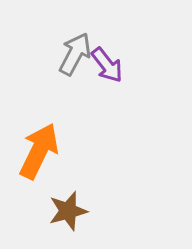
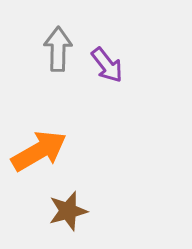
gray arrow: moved 17 px left, 5 px up; rotated 27 degrees counterclockwise
orange arrow: rotated 34 degrees clockwise
